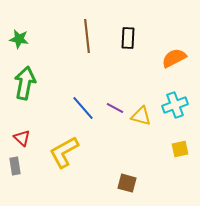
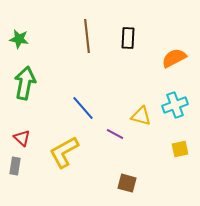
purple line: moved 26 px down
gray rectangle: rotated 18 degrees clockwise
